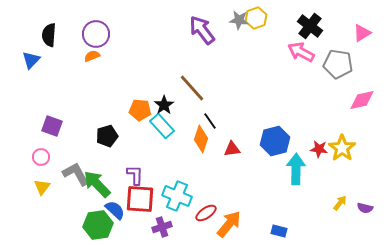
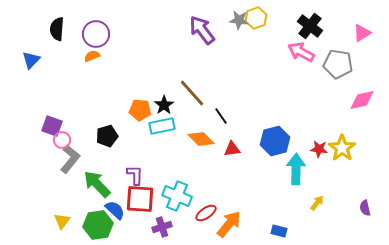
black semicircle: moved 8 px right, 6 px up
brown line: moved 5 px down
black line: moved 11 px right, 5 px up
cyan rectangle: rotated 60 degrees counterclockwise
orange diamond: rotated 64 degrees counterclockwise
pink circle: moved 21 px right, 17 px up
gray L-shape: moved 6 px left, 15 px up; rotated 68 degrees clockwise
yellow triangle: moved 20 px right, 34 px down
yellow arrow: moved 23 px left
purple semicircle: rotated 63 degrees clockwise
